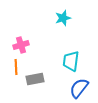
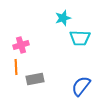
cyan trapezoid: moved 9 px right, 23 px up; rotated 95 degrees counterclockwise
blue semicircle: moved 2 px right, 2 px up
